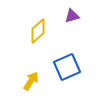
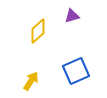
blue square: moved 9 px right, 4 px down
